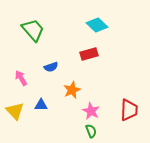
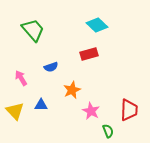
green semicircle: moved 17 px right
